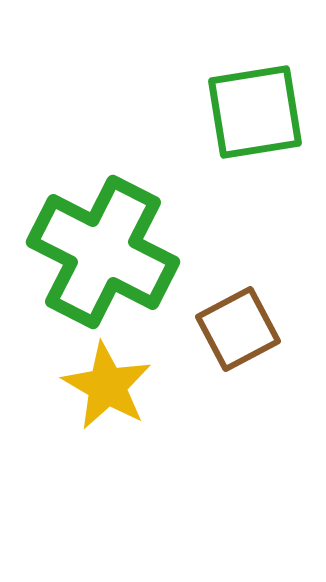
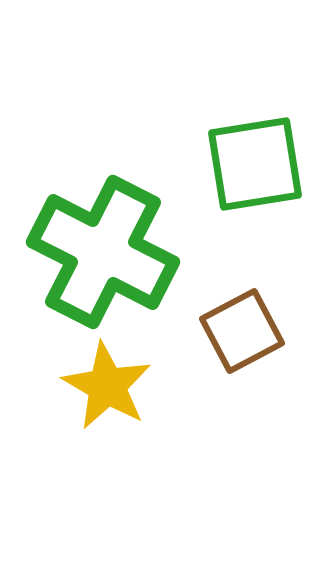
green square: moved 52 px down
brown square: moved 4 px right, 2 px down
